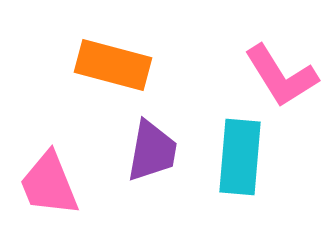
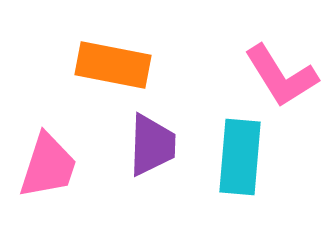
orange rectangle: rotated 4 degrees counterclockwise
purple trapezoid: moved 6 px up; rotated 8 degrees counterclockwise
pink trapezoid: moved 1 px left, 18 px up; rotated 140 degrees counterclockwise
